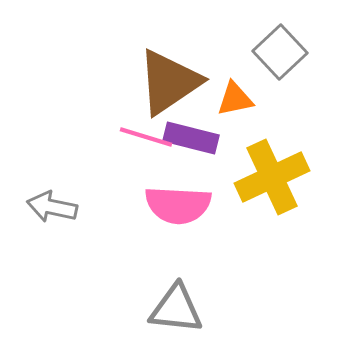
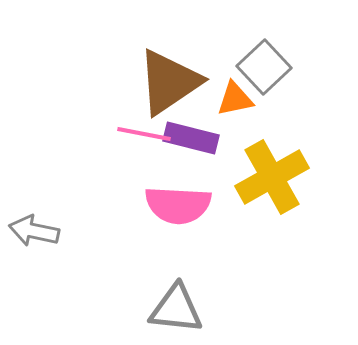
gray square: moved 16 px left, 15 px down
pink line: moved 2 px left, 3 px up; rotated 6 degrees counterclockwise
yellow cross: rotated 4 degrees counterclockwise
gray arrow: moved 18 px left, 24 px down
